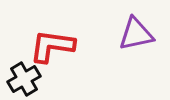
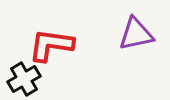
red L-shape: moved 1 px left, 1 px up
